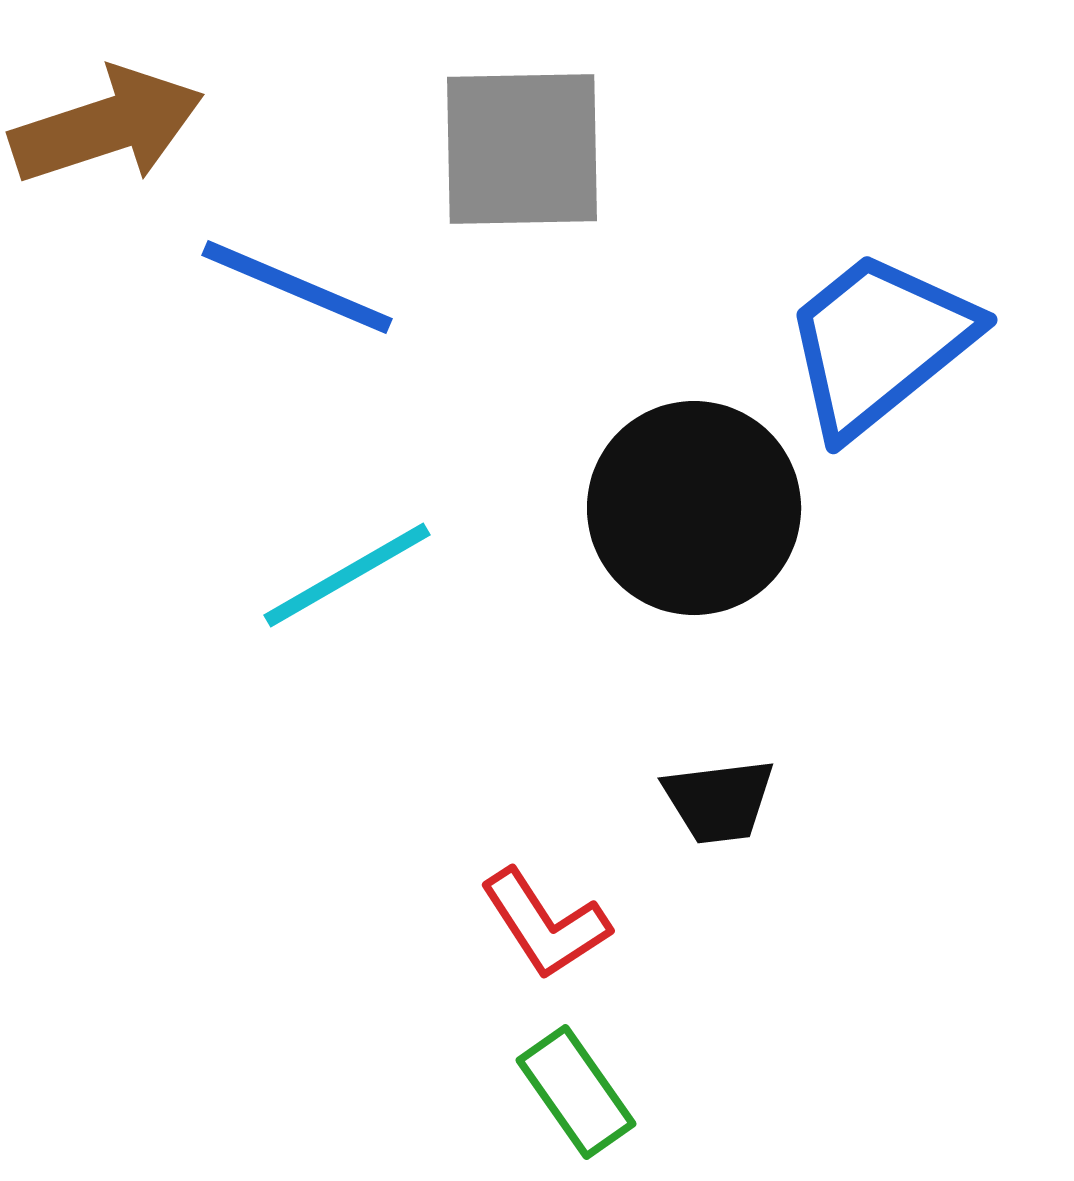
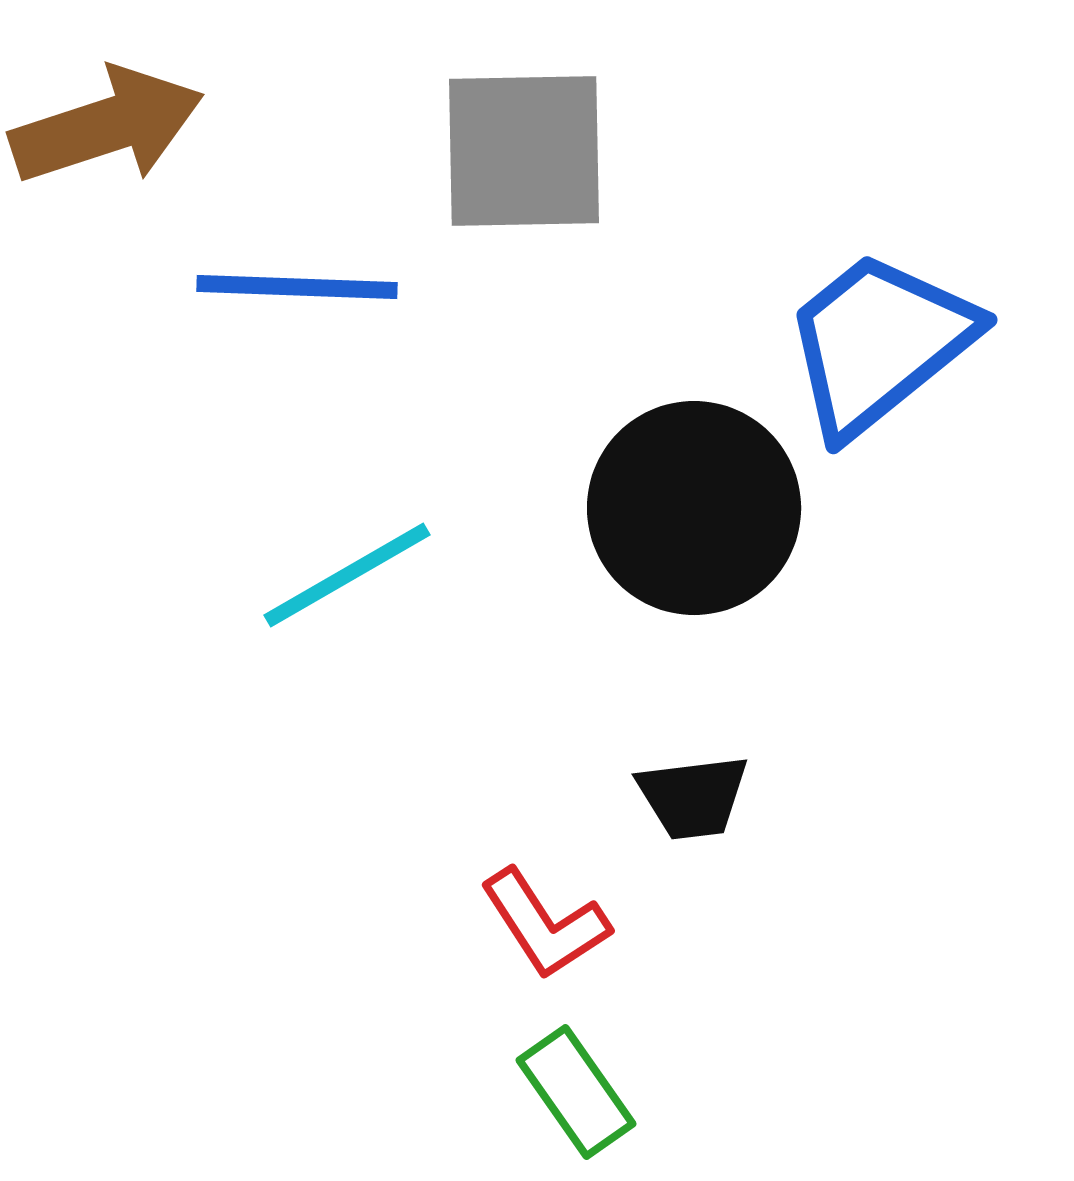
gray square: moved 2 px right, 2 px down
blue line: rotated 21 degrees counterclockwise
black trapezoid: moved 26 px left, 4 px up
